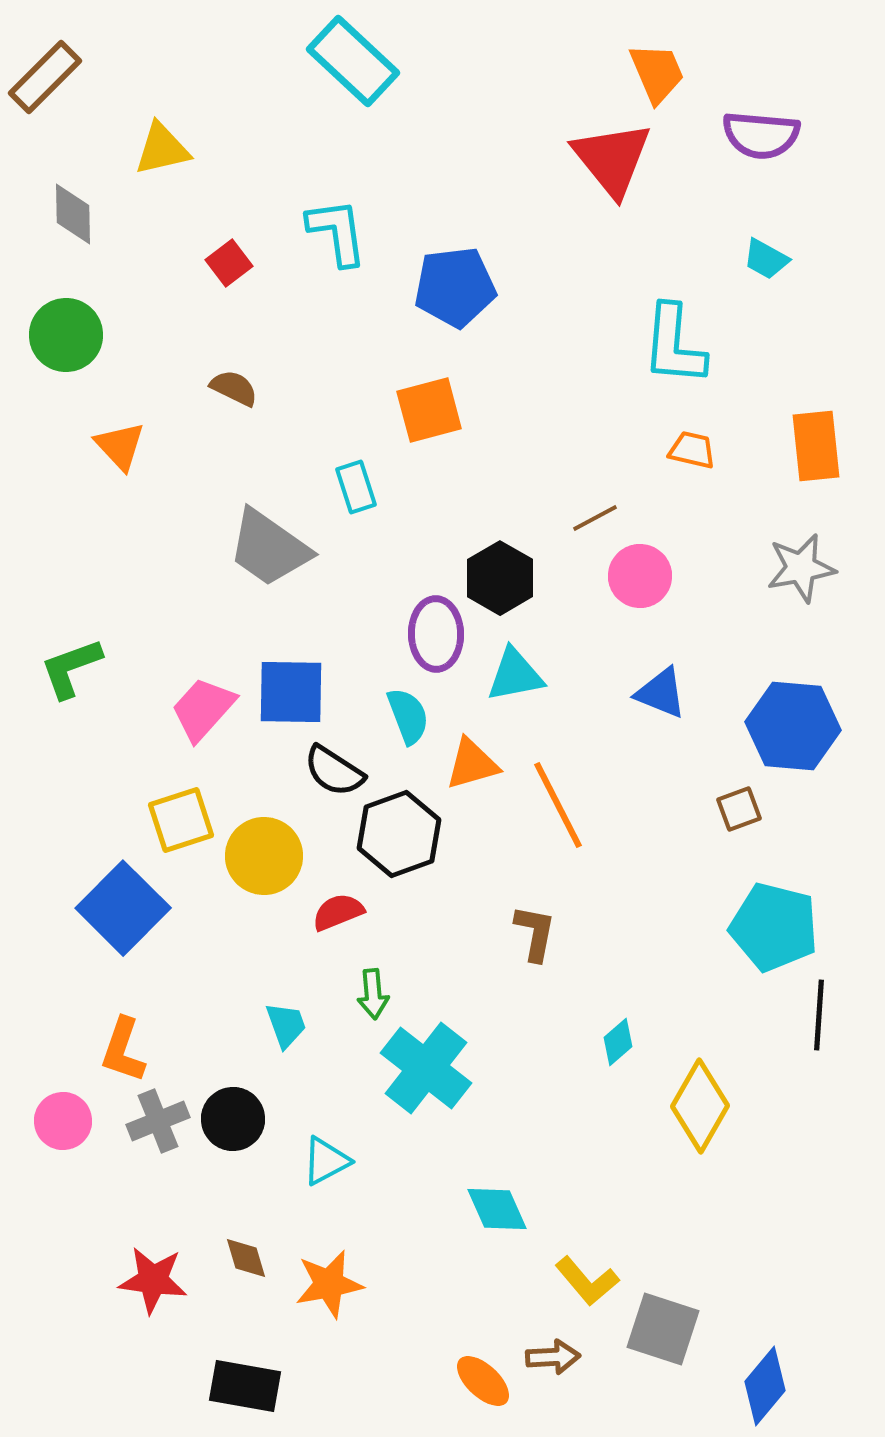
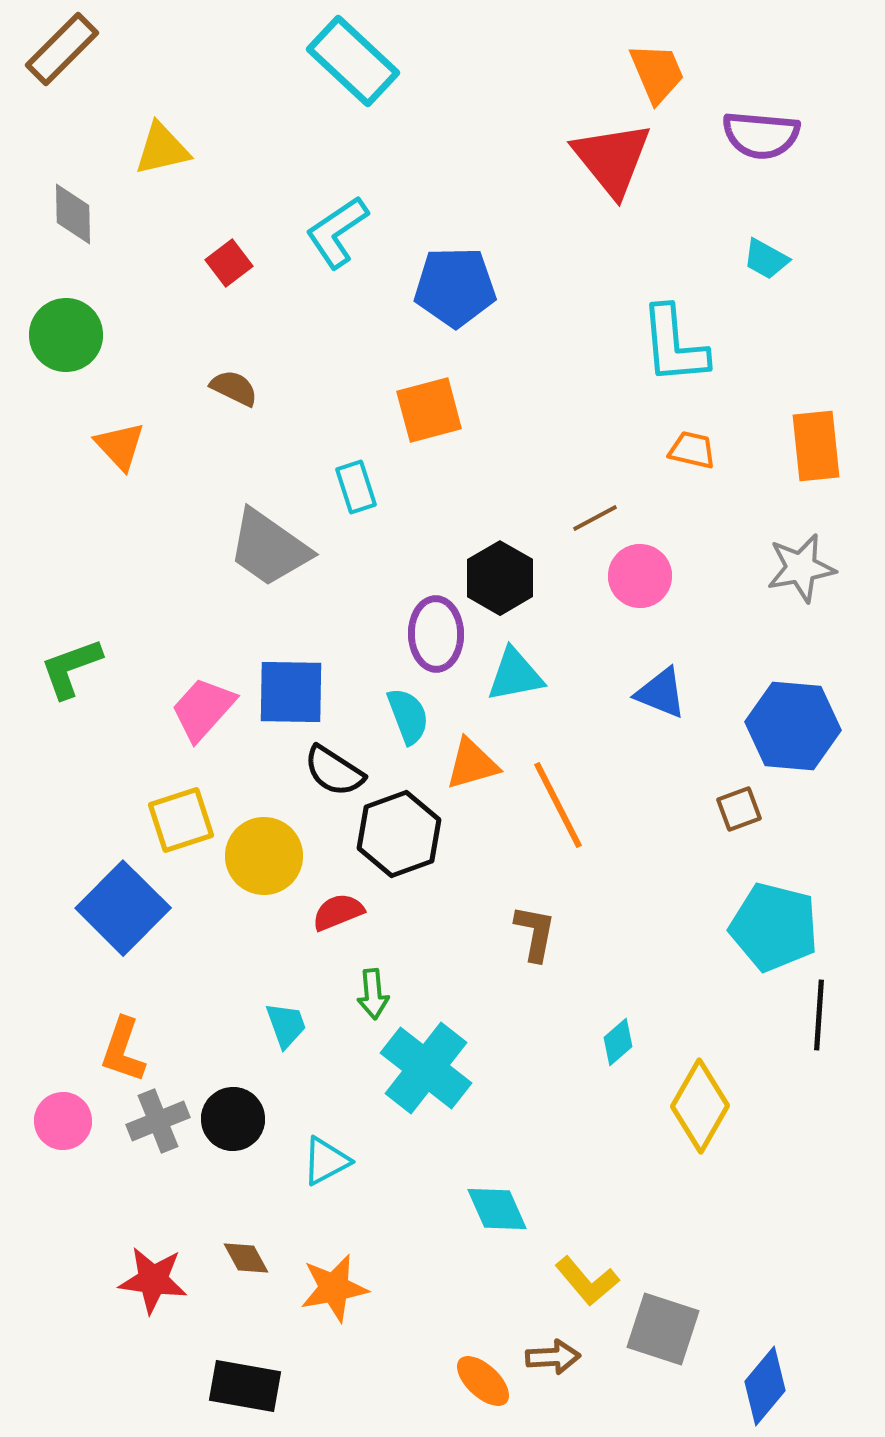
brown rectangle at (45, 77): moved 17 px right, 28 px up
cyan L-shape at (337, 232): rotated 116 degrees counterclockwise
blue pentagon at (455, 287): rotated 6 degrees clockwise
cyan L-shape at (674, 345): rotated 10 degrees counterclockwise
brown diamond at (246, 1258): rotated 12 degrees counterclockwise
orange star at (329, 1284): moved 5 px right, 4 px down
